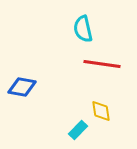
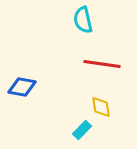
cyan semicircle: moved 9 px up
yellow diamond: moved 4 px up
cyan rectangle: moved 4 px right
